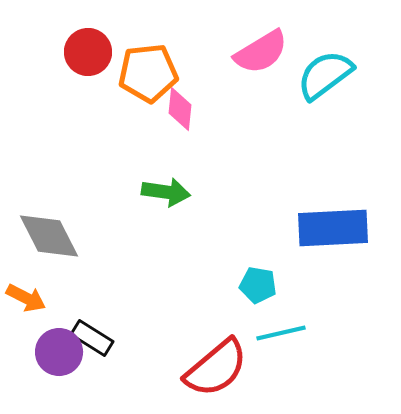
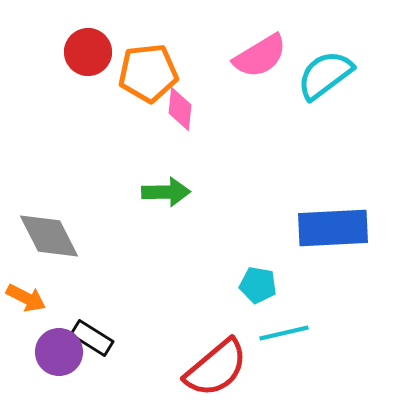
pink semicircle: moved 1 px left, 4 px down
green arrow: rotated 9 degrees counterclockwise
cyan line: moved 3 px right
